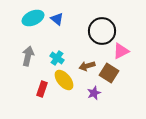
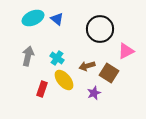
black circle: moved 2 px left, 2 px up
pink triangle: moved 5 px right
